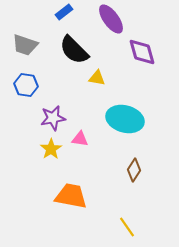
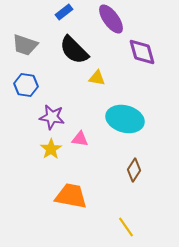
purple star: moved 1 px left, 1 px up; rotated 20 degrees clockwise
yellow line: moved 1 px left
